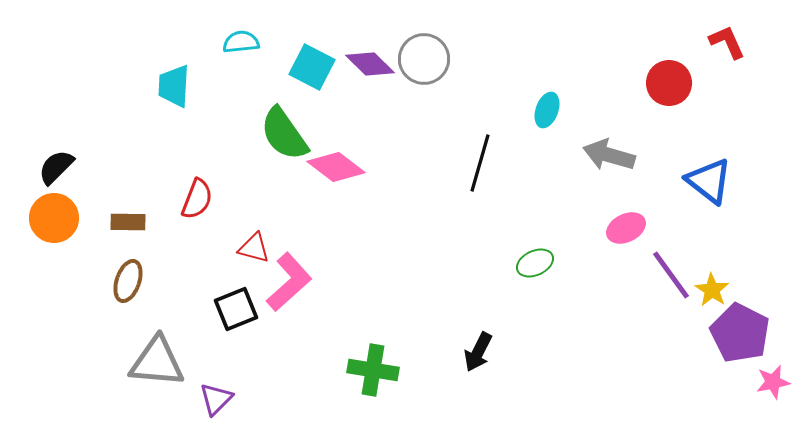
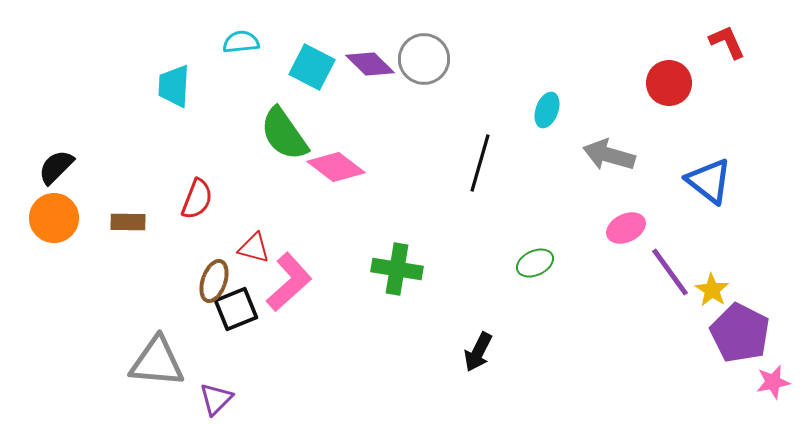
purple line: moved 1 px left, 3 px up
brown ellipse: moved 86 px right
green cross: moved 24 px right, 101 px up
